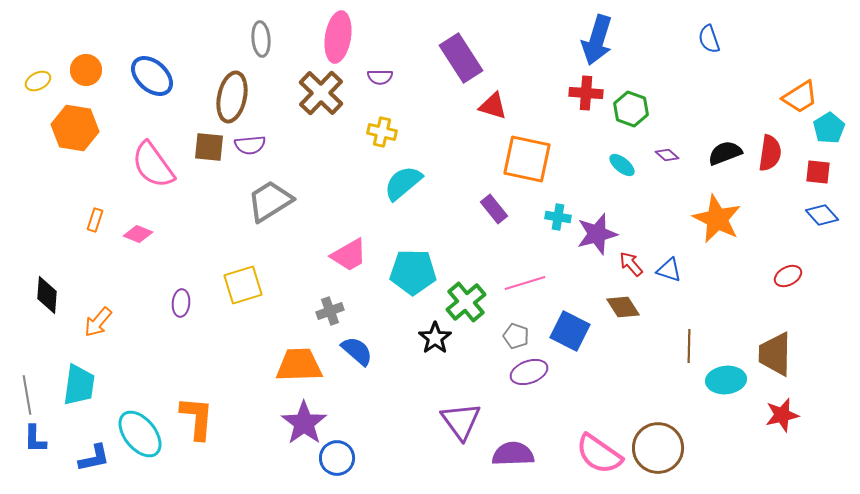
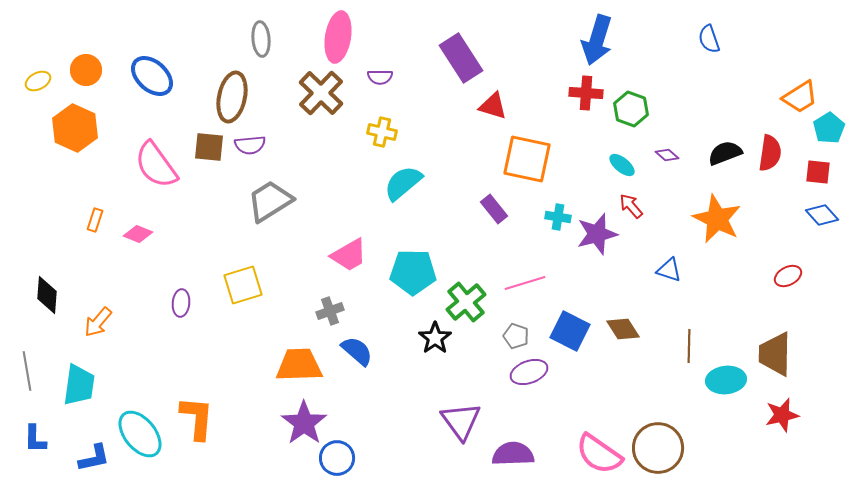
orange hexagon at (75, 128): rotated 15 degrees clockwise
pink semicircle at (153, 165): moved 3 px right
red arrow at (631, 264): moved 58 px up
brown diamond at (623, 307): moved 22 px down
gray line at (27, 395): moved 24 px up
